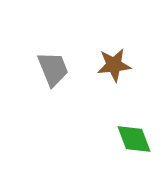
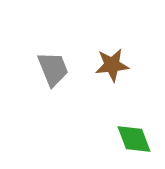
brown star: moved 2 px left
